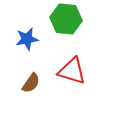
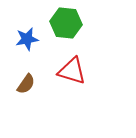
green hexagon: moved 4 px down
brown semicircle: moved 5 px left, 1 px down
